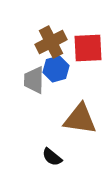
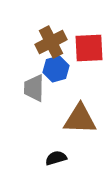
red square: moved 1 px right
gray trapezoid: moved 8 px down
brown triangle: rotated 6 degrees counterclockwise
black semicircle: moved 4 px right, 1 px down; rotated 125 degrees clockwise
